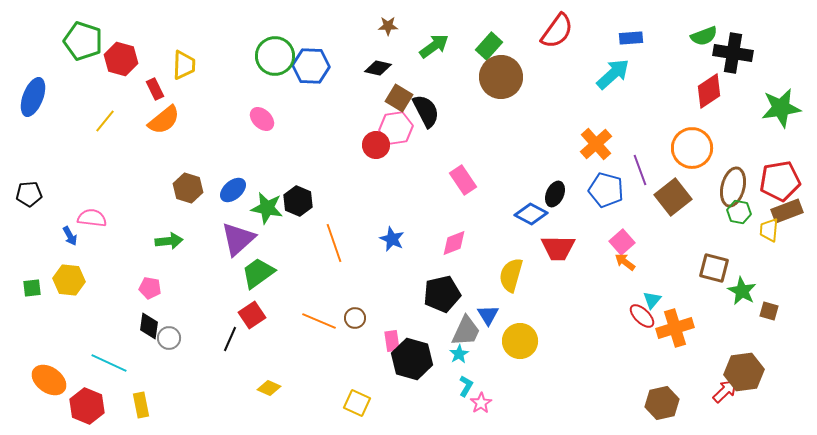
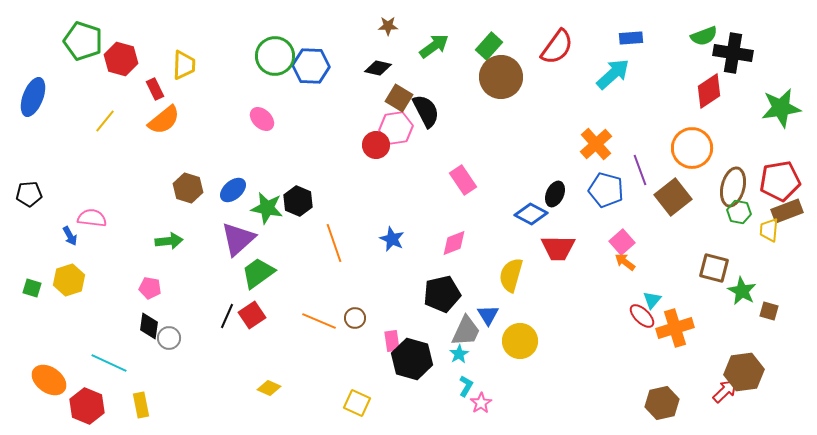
red semicircle at (557, 31): moved 16 px down
yellow hexagon at (69, 280): rotated 24 degrees counterclockwise
green square at (32, 288): rotated 24 degrees clockwise
black line at (230, 339): moved 3 px left, 23 px up
